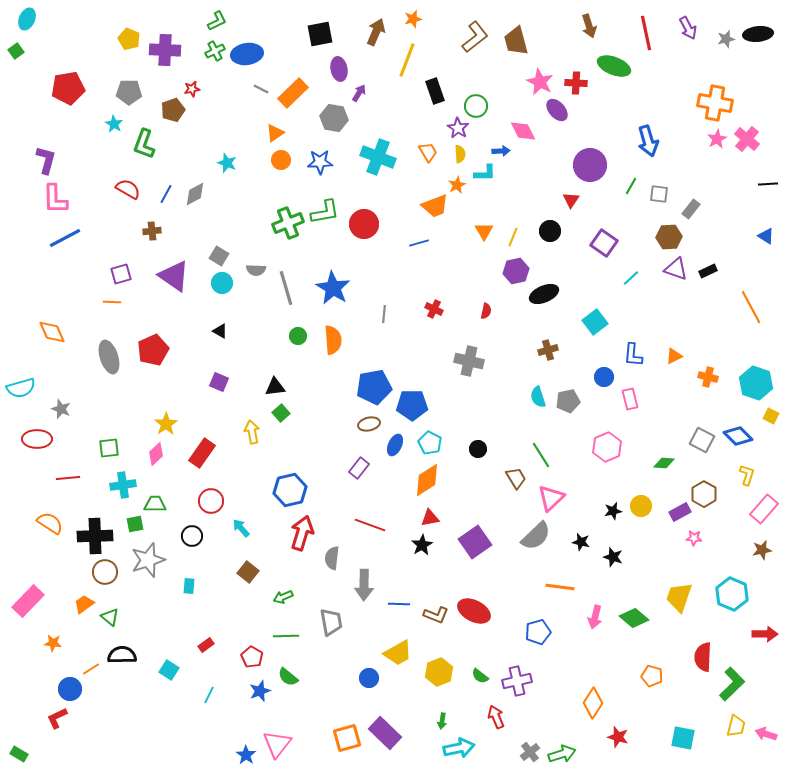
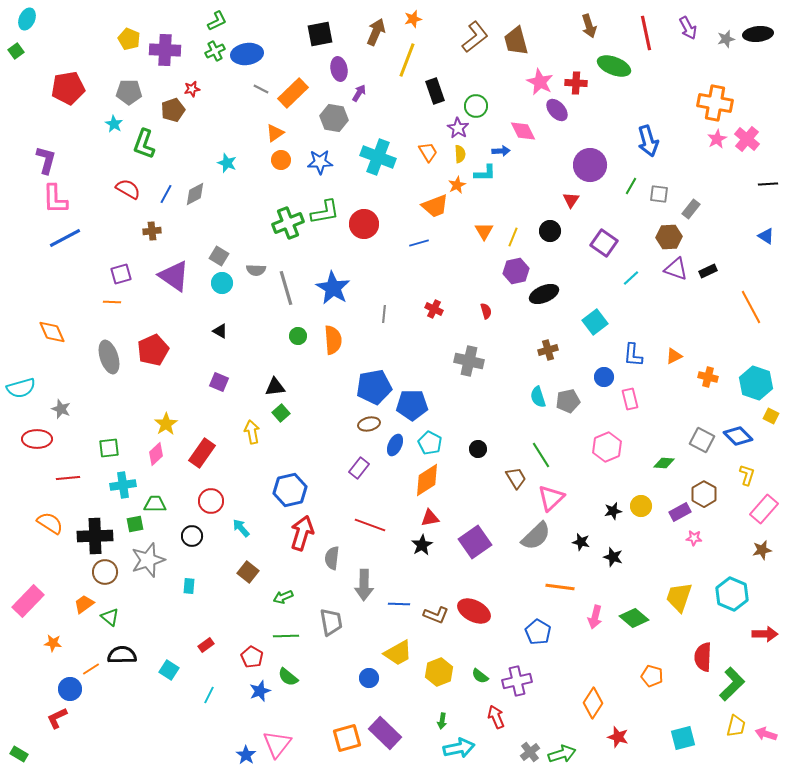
red semicircle at (486, 311): rotated 28 degrees counterclockwise
blue pentagon at (538, 632): rotated 25 degrees counterclockwise
cyan square at (683, 738): rotated 25 degrees counterclockwise
